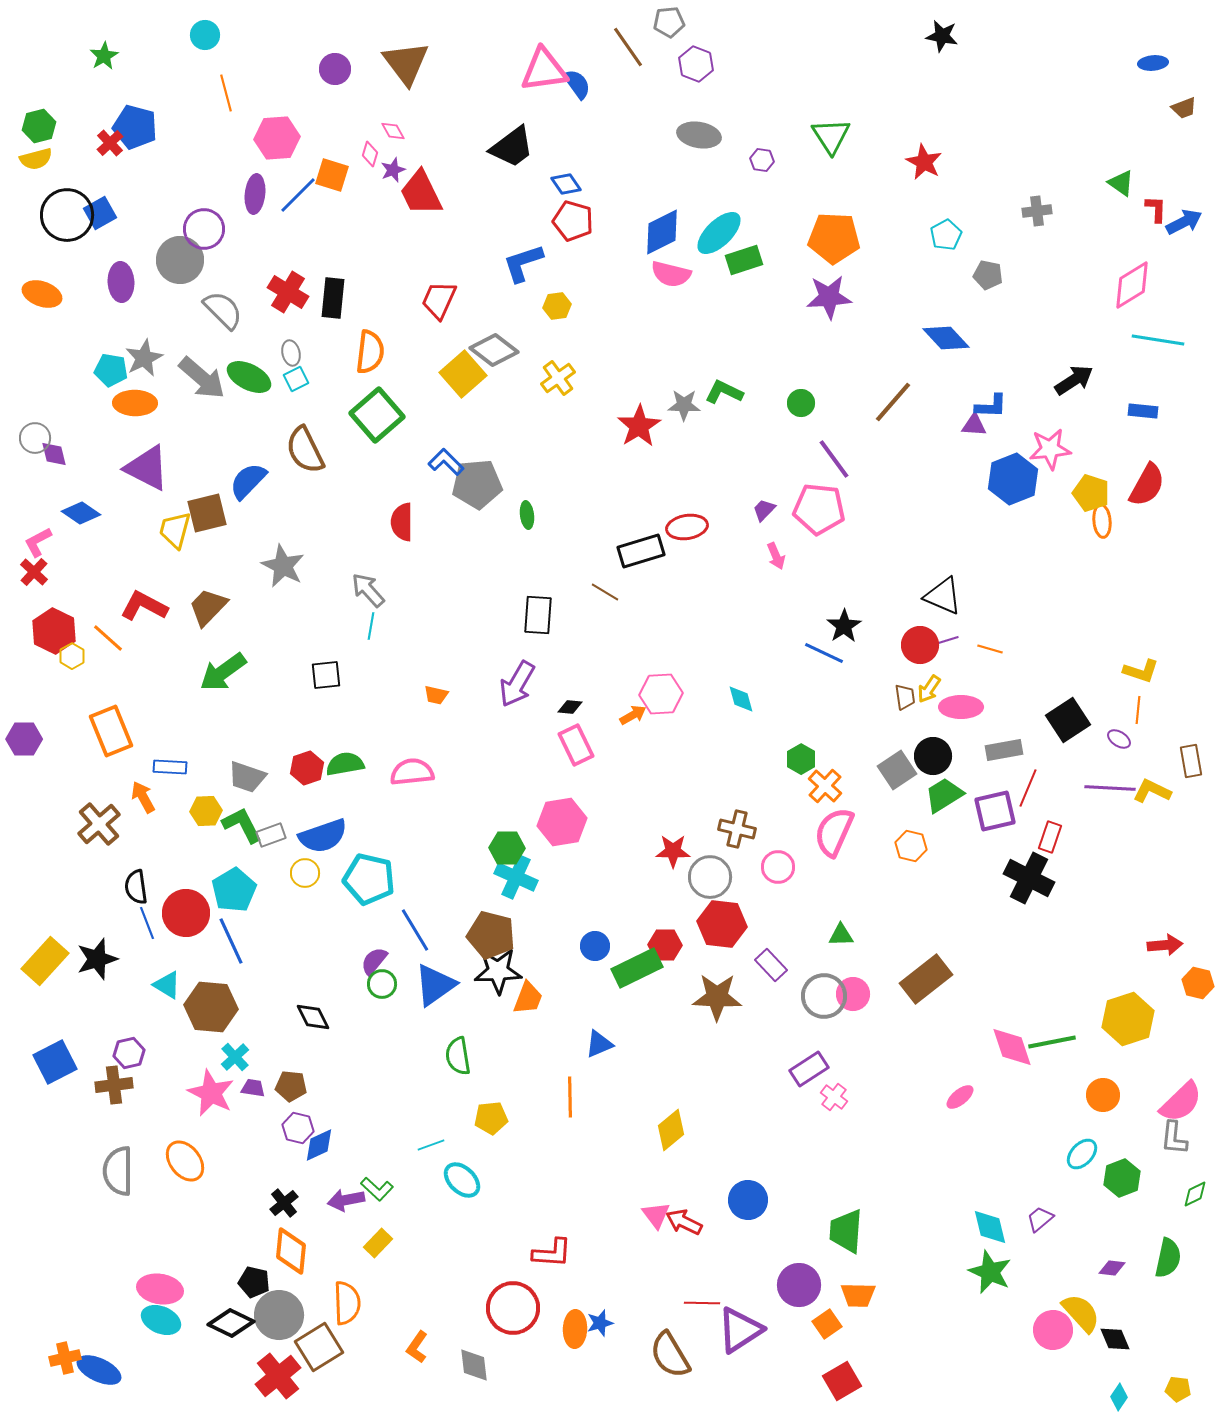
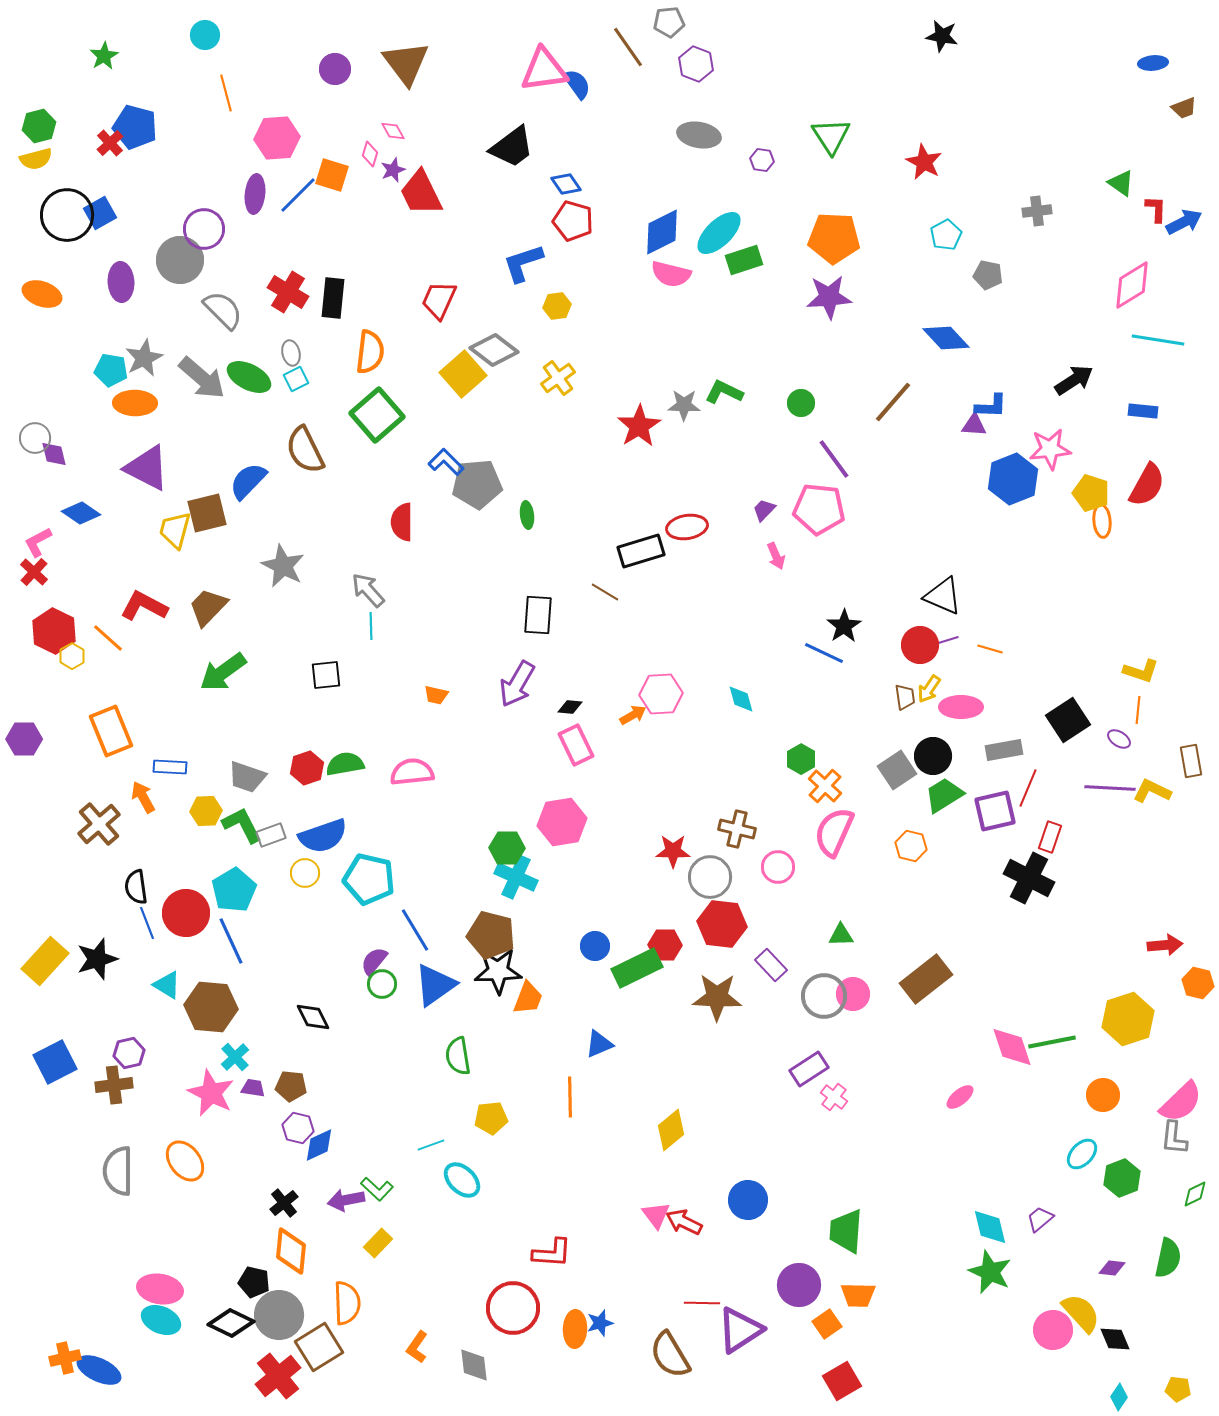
cyan line at (371, 626): rotated 12 degrees counterclockwise
